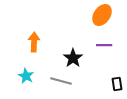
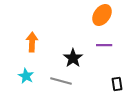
orange arrow: moved 2 px left
